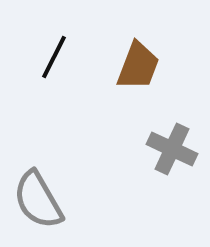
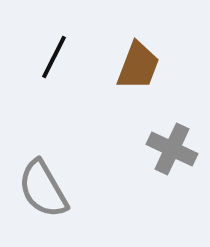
gray semicircle: moved 5 px right, 11 px up
